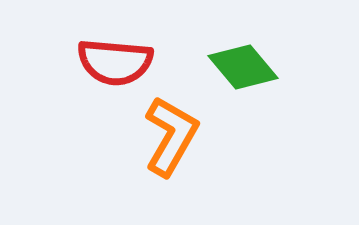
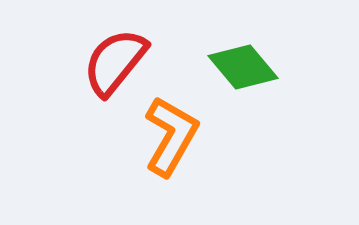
red semicircle: rotated 124 degrees clockwise
